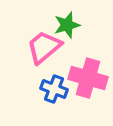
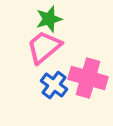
green star: moved 18 px left, 6 px up
blue cross: moved 4 px up; rotated 16 degrees clockwise
